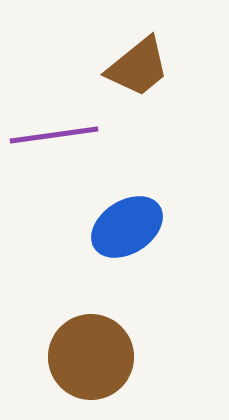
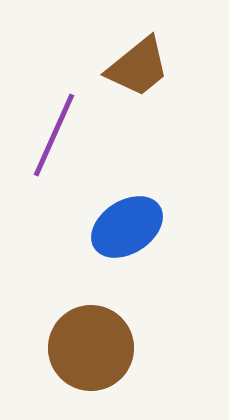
purple line: rotated 58 degrees counterclockwise
brown circle: moved 9 px up
